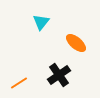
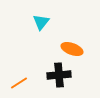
orange ellipse: moved 4 px left, 6 px down; rotated 20 degrees counterclockwise
black cross: rotated 30 degrees clockwise
